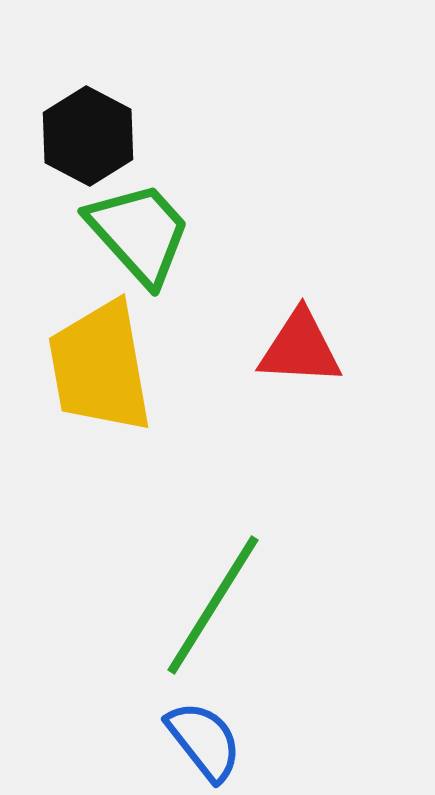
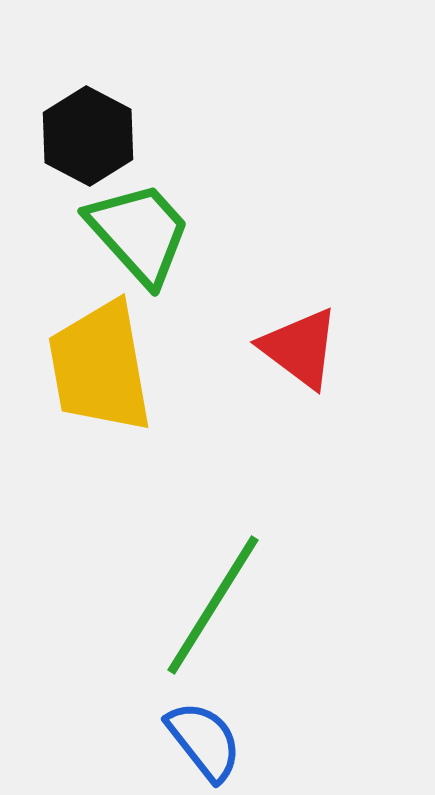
red triangle: rotated 34 degrees clockwise
